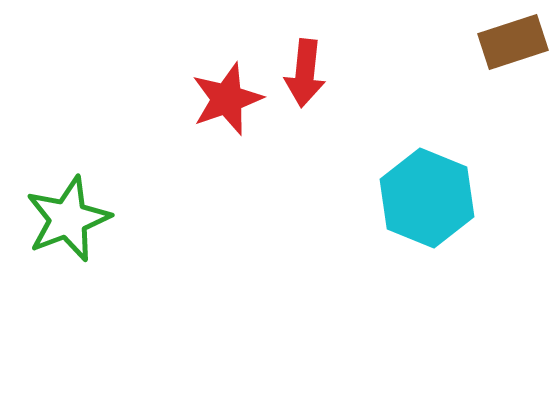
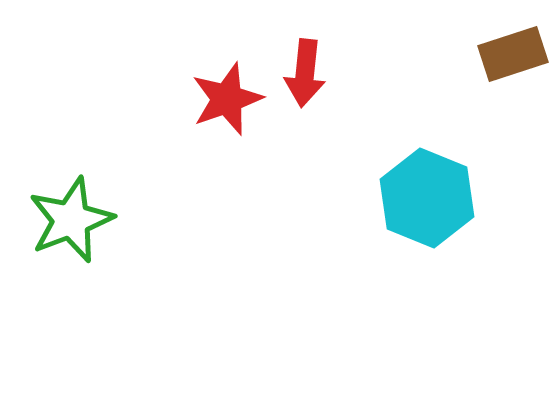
brown rectangle: moved 12 px down
green star: moved 3 px right, 1 px down
